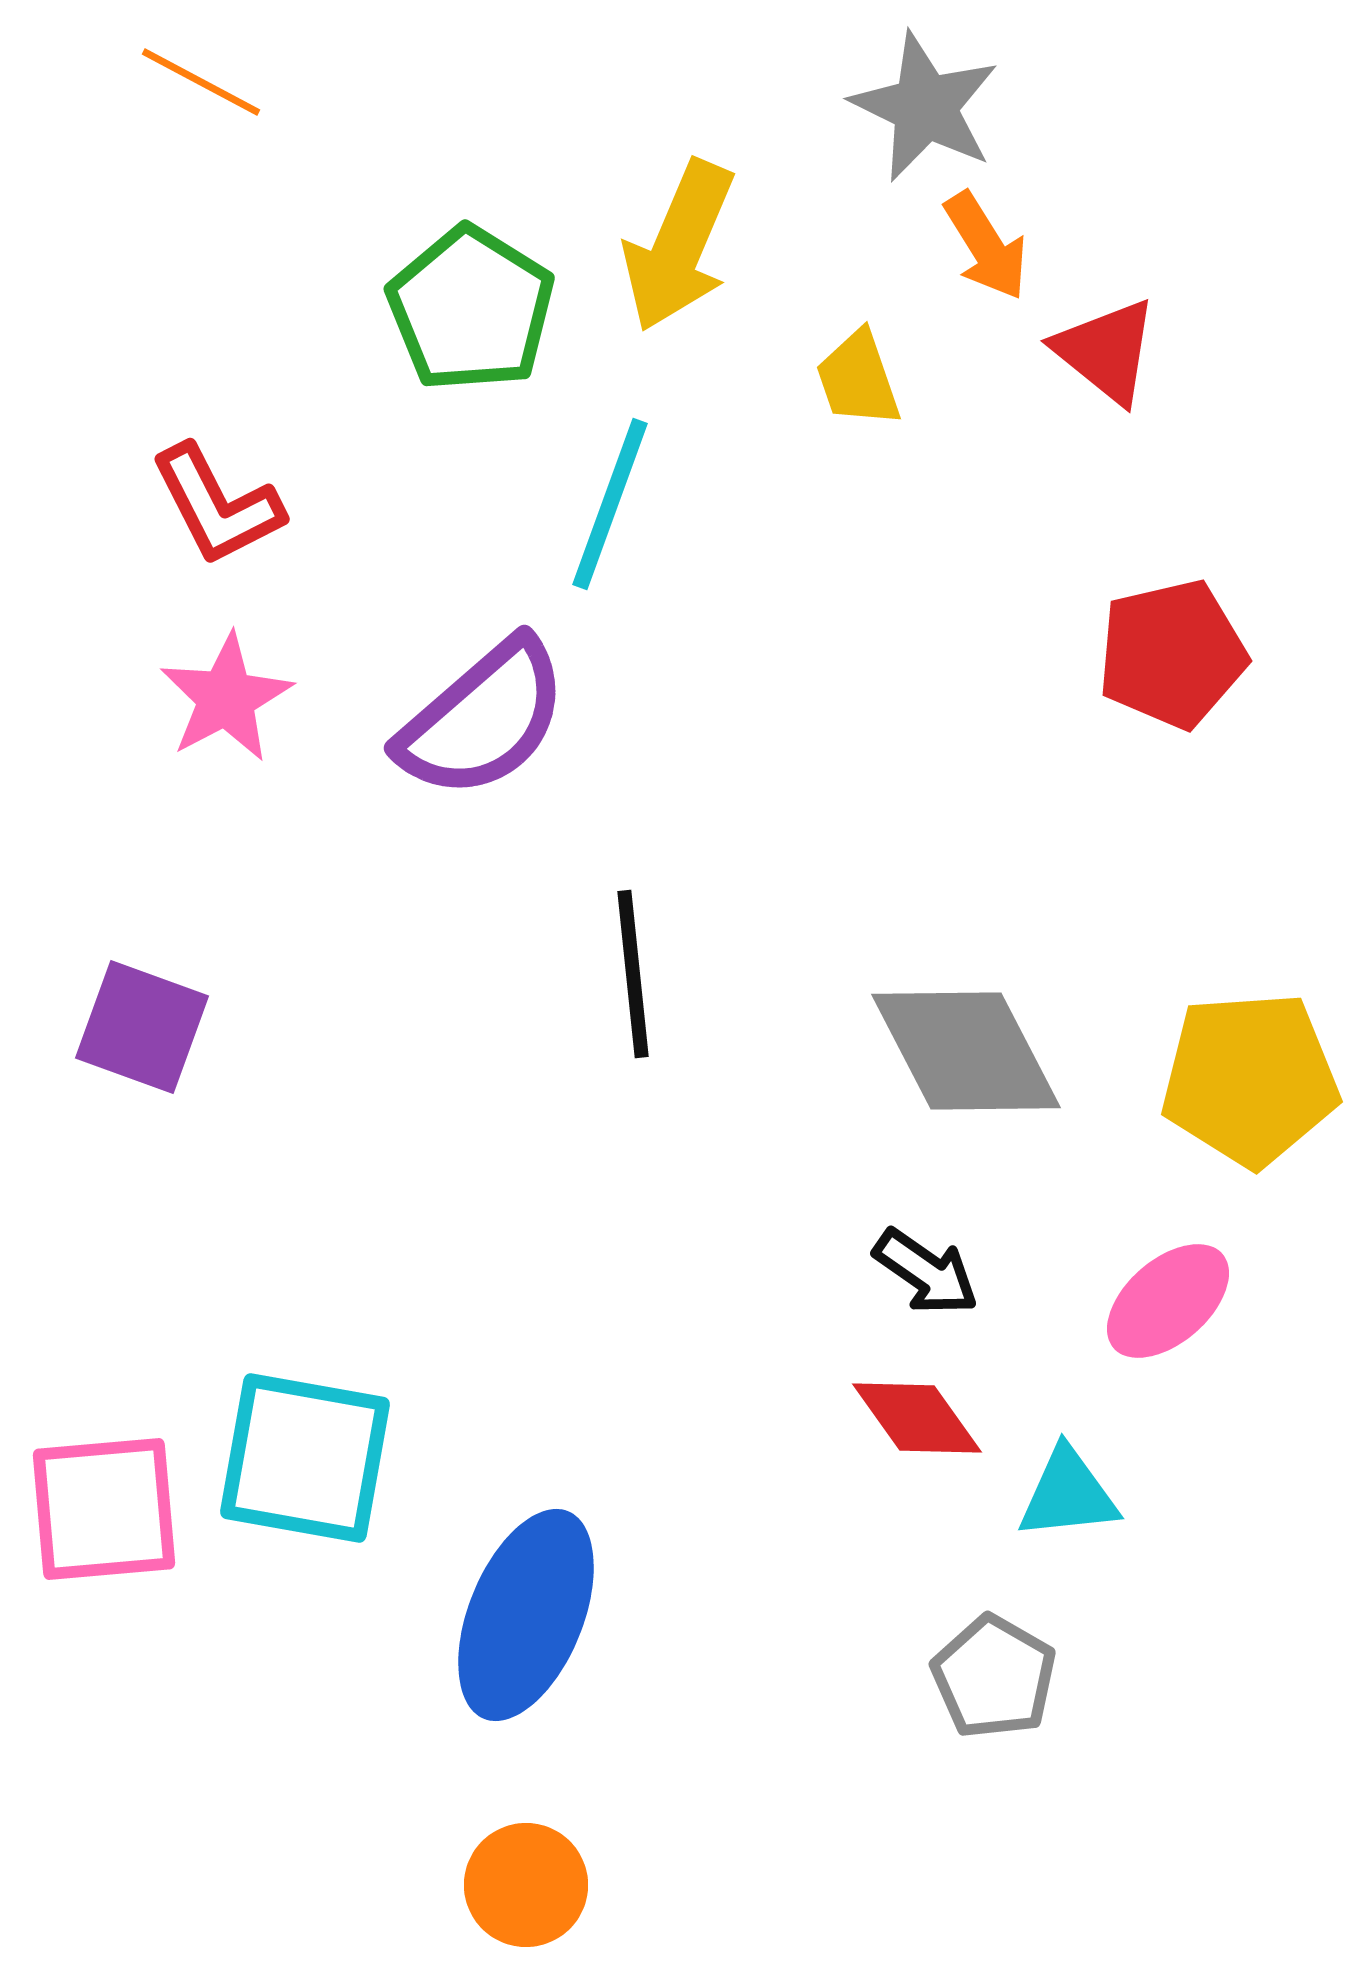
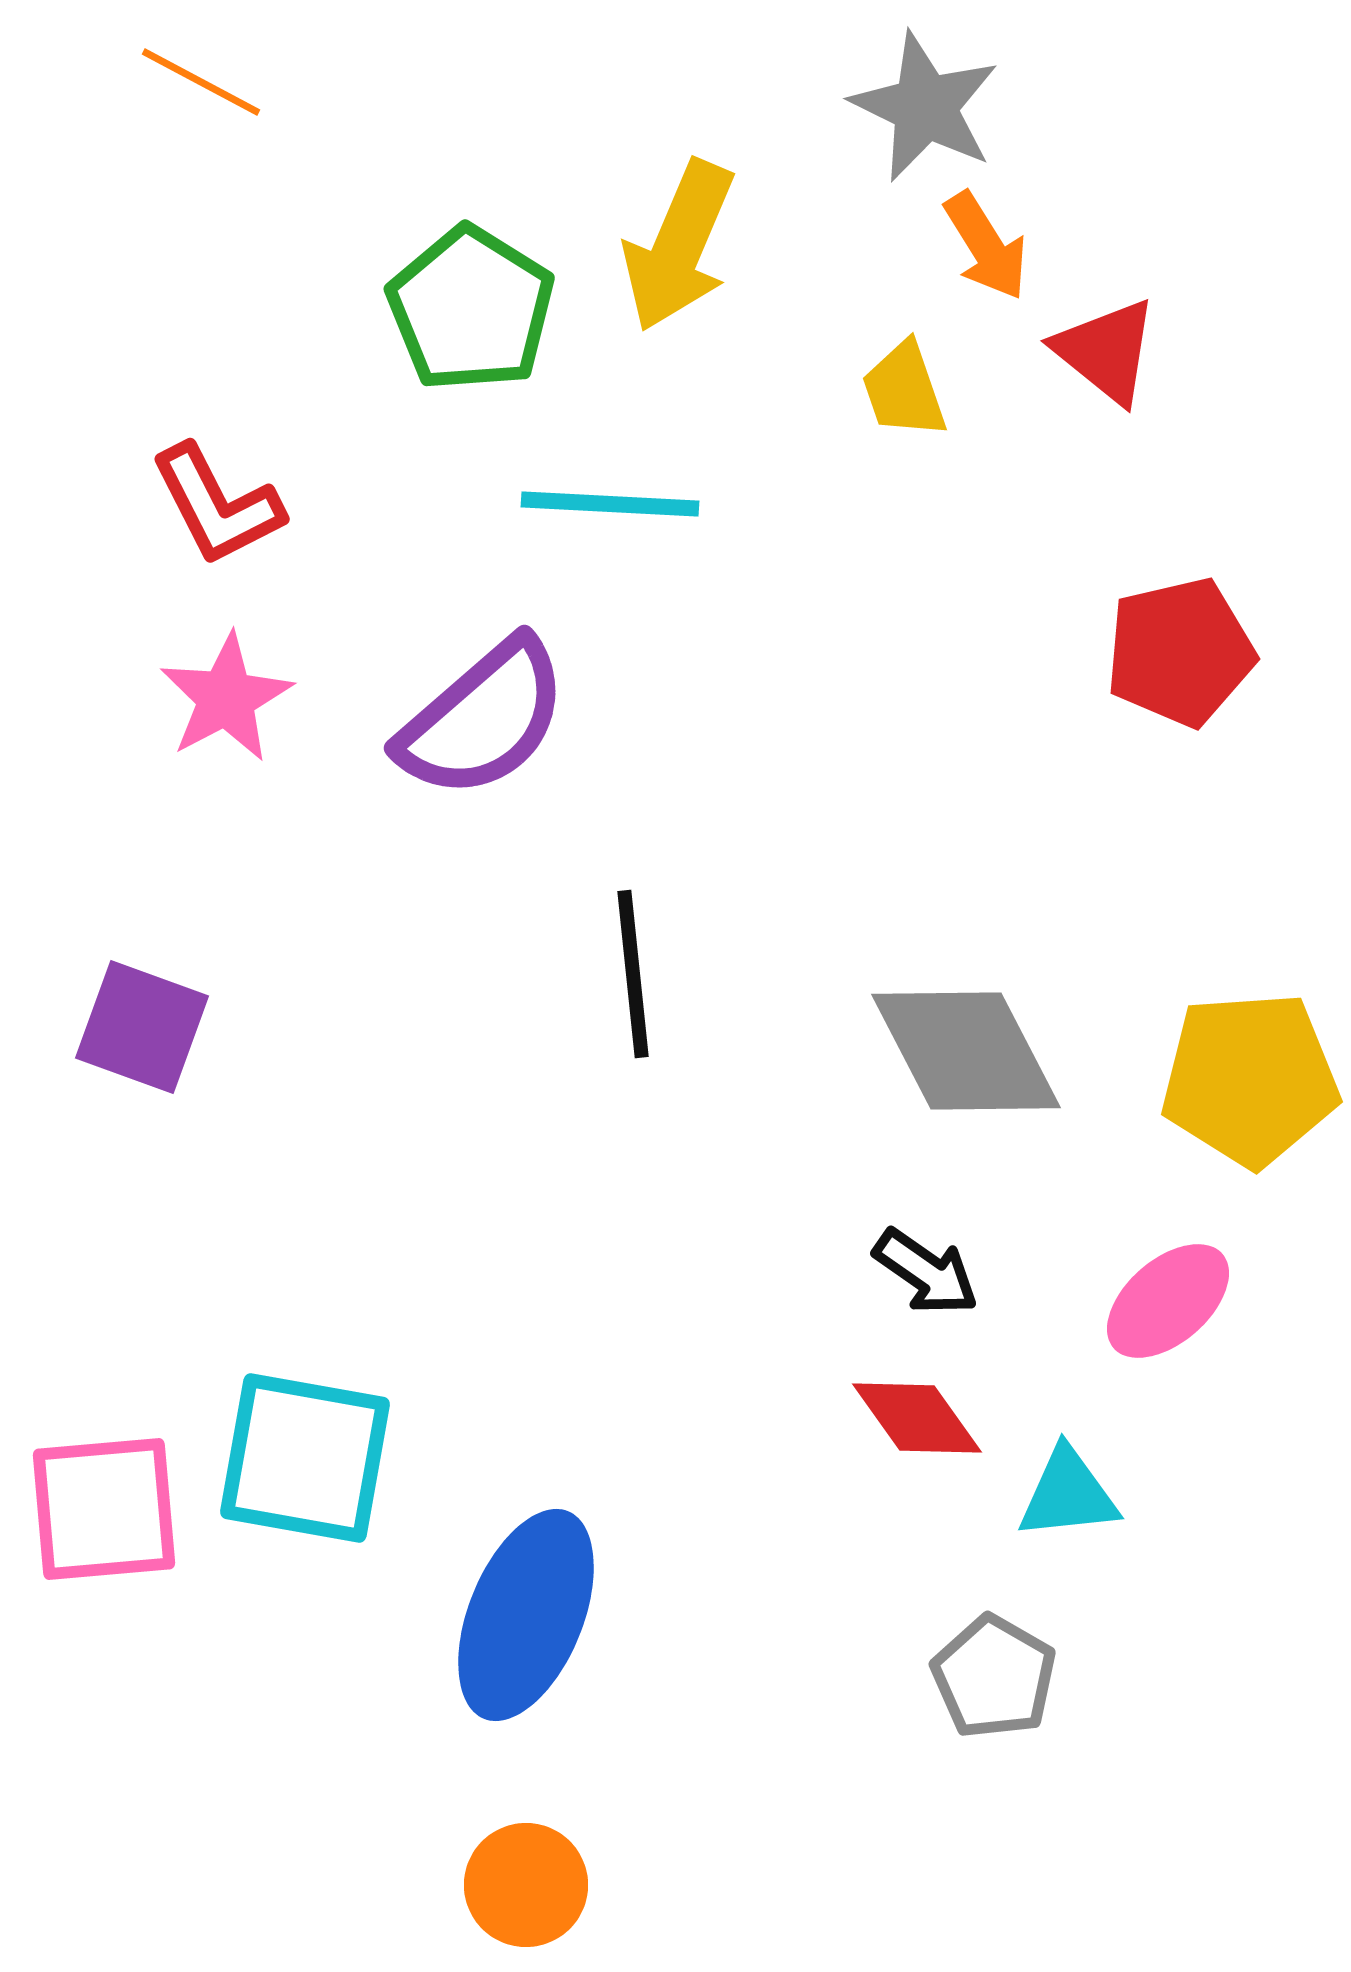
yellow trapezoid: moved 46 px right, 11 px down
cyan line: rotated 73 degrees clockwise
red pentagon: moved 8 px right, 2 px up
